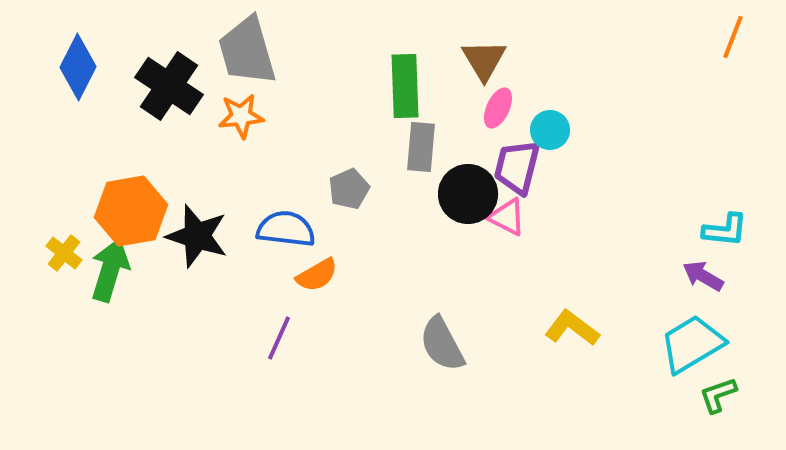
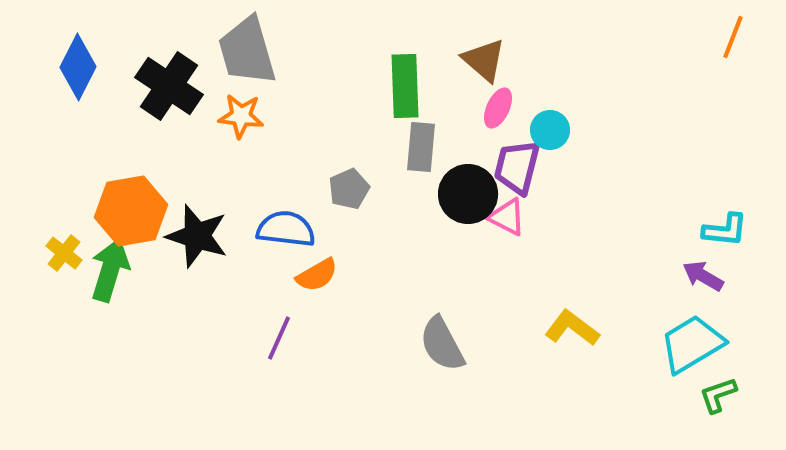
brown triangle: rotated 18 degrees counterclockwise
orange star: rotated 12 degrees clockwise
